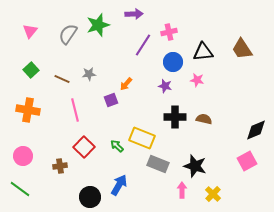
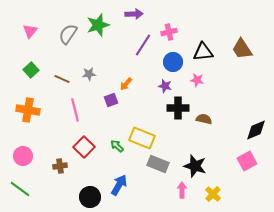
black cross: moved 3 px right, 9 px up
